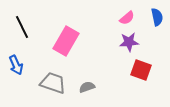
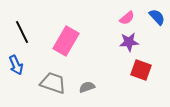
blue semicircle: rotated 30 degrees counterclockwise
black line: moved 5 px down
